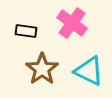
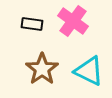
pink cross: moved 1 px right, 2 px up
black rectangle: moved 6 px right, 7 px up
